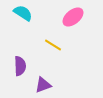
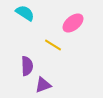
cyan semicircle: moved 2 px right
pink ellipse: moved 6 px down
purple semicircle: moved 7 px right
